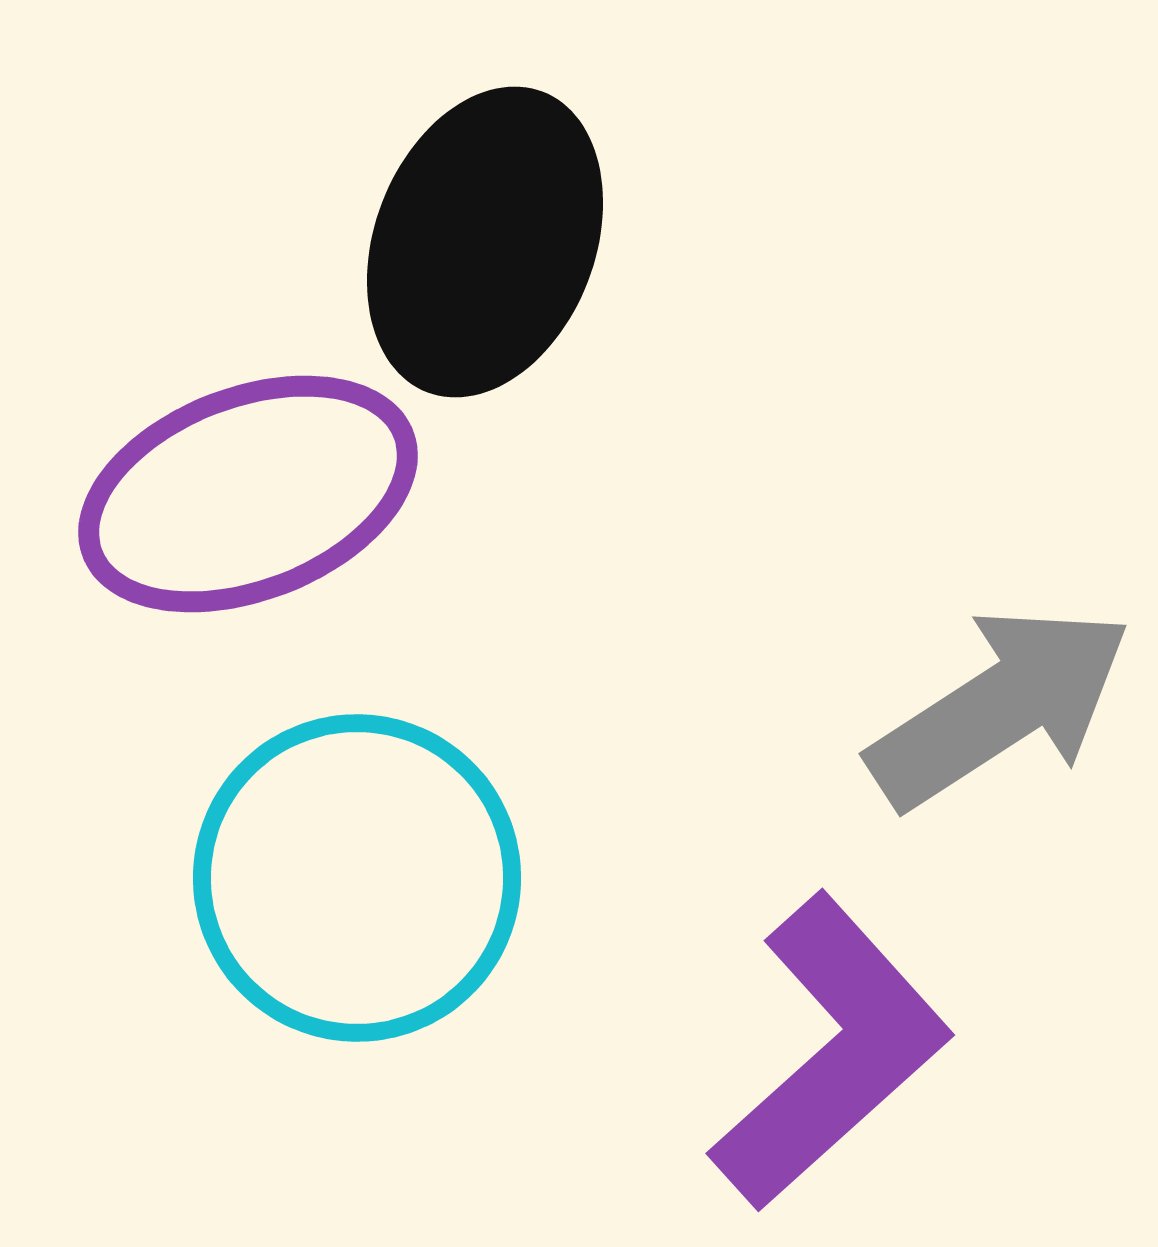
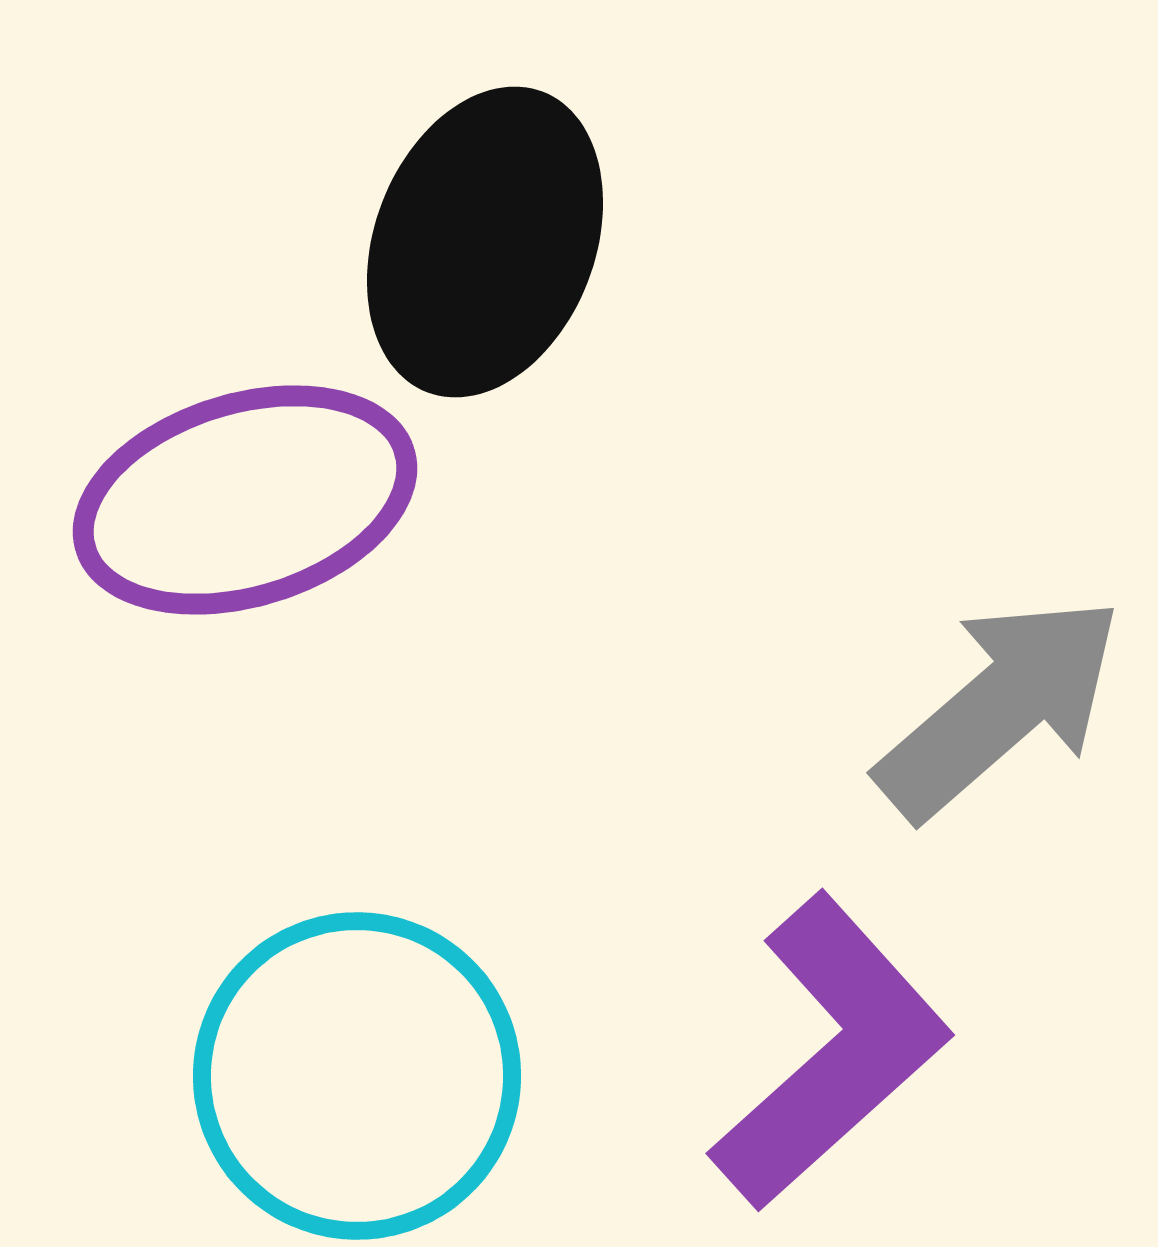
purple ellipse: moved 3 px left, 6 px down; rotated 4 degrees clockwise
gray arrow: rotated 8 degrees counterclockwise
cyan circle: moved 198 px down
